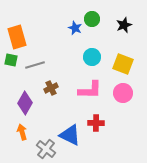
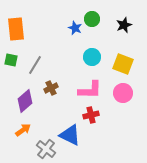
orange rectangle: moved 1 px left, 8 px up; rotated 10 degrees clockwise
gray line: rotated 42 degrees counterclockwise
purple diamond: moved 2 px up; rotated 20 degrees clockwise
red cross: moved 5 px left, 8 px up; rotated 14 degrees counterclockwise
orange arrow: moved 1 px right, 2 px up; rotated 70 degrees clockwise
